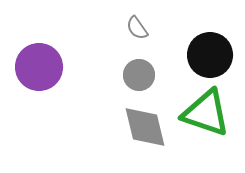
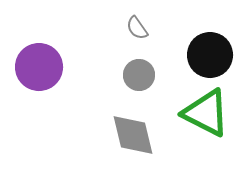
green triangle: rotated 8 degrees clockwise
gray diamond: moved 12 px left, 8 px down
